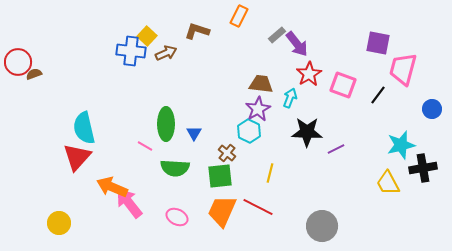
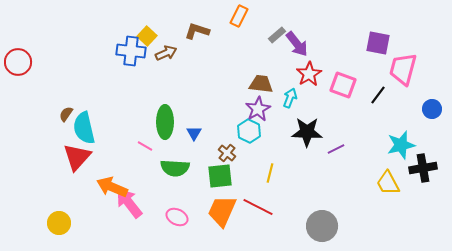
brown semicircle: moved 32 px right, 40 px down; rotated 35 degrees counterclockwise
green ellipse: moved 1 px left, 2 px up
